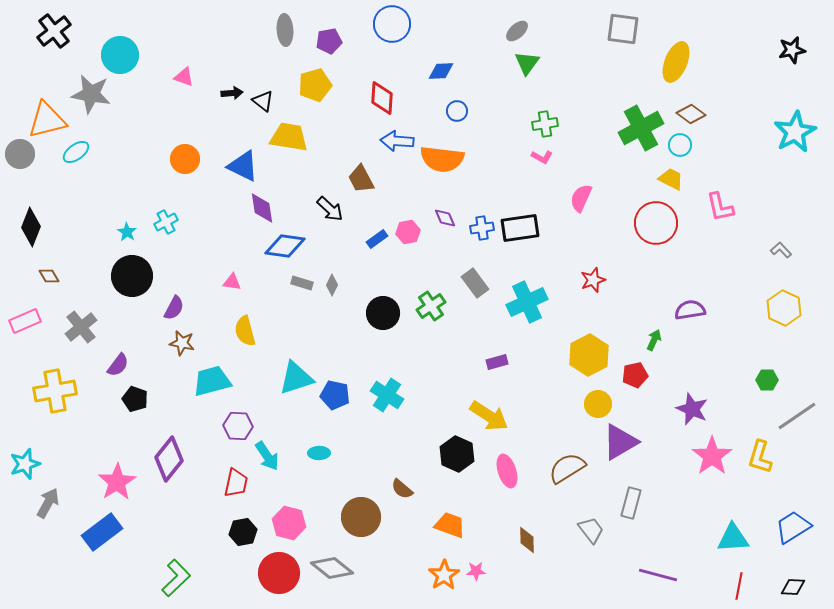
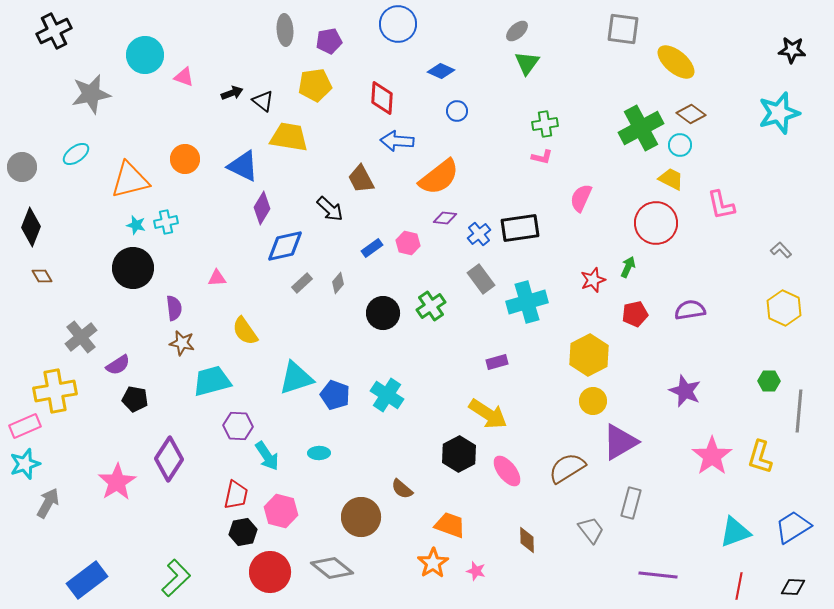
blue circle at (392, 24): moved 6 px right
black cross at (54, 31): rotated 12 degrees clockwise
black star at (792, 50): rotated 16 degrees clockwise
cyan circle at (120, 55): moved 25 px right
yellow ellipse at (676, 62): rotated 72 degrees counterclockwise
blue diamond at (441, 71): rotated 28 degrees clockwise
yellow pentagon at (315, 85): rotated 8 degrees clockwise
black arrow at (232, 93): rotated 15 degrees counterclockwise
gray star at (91, 94): rotated 21 degrees counterclockwise
orange triangle at (47, 120): moved 83 px right, 60 px down
cyan star at (795, 132): moved 16 px left, 19 px up; rotated 12 degrees clockwise
cyan ellipse at (76, 152): moved 2 px down
gray circle at (20, 154): moved 2 px right, 13 px down
pink L-shape at (542, 157): rotated 15 degrees counterclockwise
orange semicircle at (442, 159): moved 3 px left, 18 px down; rotated 45 degrees counterclockwise
pink L-shape at (720, 207): moved 1 px right, 2 px up
purple diamond at (262, 208): rotated 40 degrees clockwise
purple diamond at (445, 218): rotated 60 degrees counterclockwise
cyan cross at (166, 222): rotated 15 degrees clockwise
blue cross at (482, 228): moved 3 px left, 6 px down; rotated 30 degrees counterclockwise
cyan star at (127, 232): moved 9 px right, 7 px up; rotated 18 degrees counterclockwise
pink hexagon at (408, 232): moved 11 px down; rotated 25 degrees clockwise
blue rectangle at (377, 239): moved 5 px left, 9 px down
blue diamond at (285, 246): rotated 21 degrees counterclockwise
brown diamond at (49, 276): moved 7 px left
black circle at (132, 276): moved 1 px right, 8 px up
pink triangle at (232, 282): moved 15 px left, 4 px up; rotated 12 degrees counterclockwise
gray rectangle at (302, 283): rotated 60 degrees counterclockwise
gray rectangle at (475, 283): moved 6 px right, 4 px up
gray diamond at (332, 285): moved 6 px right, 2 px up; rotated 15 degrees clockwise
cyan cross at (527, 302): rotated 9 degrees clockwise
purple semicircle at (174, 308): rotated 35 degrees counterclockwise
pink rectangle at (25, 321): moved 105 px down
gray cross at (81, 327): moved 10 px down
yellow semicircle at (245, 331): rotated 20 degrees counterclockwise
green arrow at (654, 340): moved 26 px left, 73 px up
purple semicircle at (118, 365): rotated 20 degrees clockwise
red pentagon at (635, 375): moved 61 px up
green hexagon at (767, 380): moved 2 px right, 1 px down
blue pentagon at (335, 395): rotated 8 degrees clockwise
black pentagon at (135, 399): rotated 10 degrees counterclockwise
yellow circle at (598, 404): moved 5 px left, 3 px up
purple star at (692, 409): moved 7 px left, 18 px up
yellow arrow at (489, 416): moved 1 px left, 2 px up
gray line at (797, 416): moved 2 px right, 5 px up; rotated 51 degrees counterclockwise
black hexagon at (457, 454): moved 2 px right; rotated 8 degrees clockwise
purple diamond at (169, 459): rotated 6 degrees counterclockwise
pink ellipse at (507, 471): rotated 20 degrees counterclockwise
red trapezoid at (236, 483): moved 12 px down
pink hexagon at (289, 523): moved 8 px left, 12 px up
blue rectangle at (102, 532): moved 15 px left, 48 px down
cyan triangle at (733, 538): moved 2 px right, 6 px up; rotated 16 degrees counterclockwise
pink star at (476, 571): rotated 18 degrees clockwise
red circle at (279, 573): moved 9 px left, 1 px up
orange star at (444, 575): moved 11 px left, 12 px up
purple line at (658, 575): rotated 9 degrees counterclockwise
